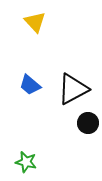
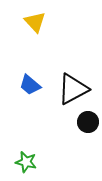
black circle: moved 1 px up
